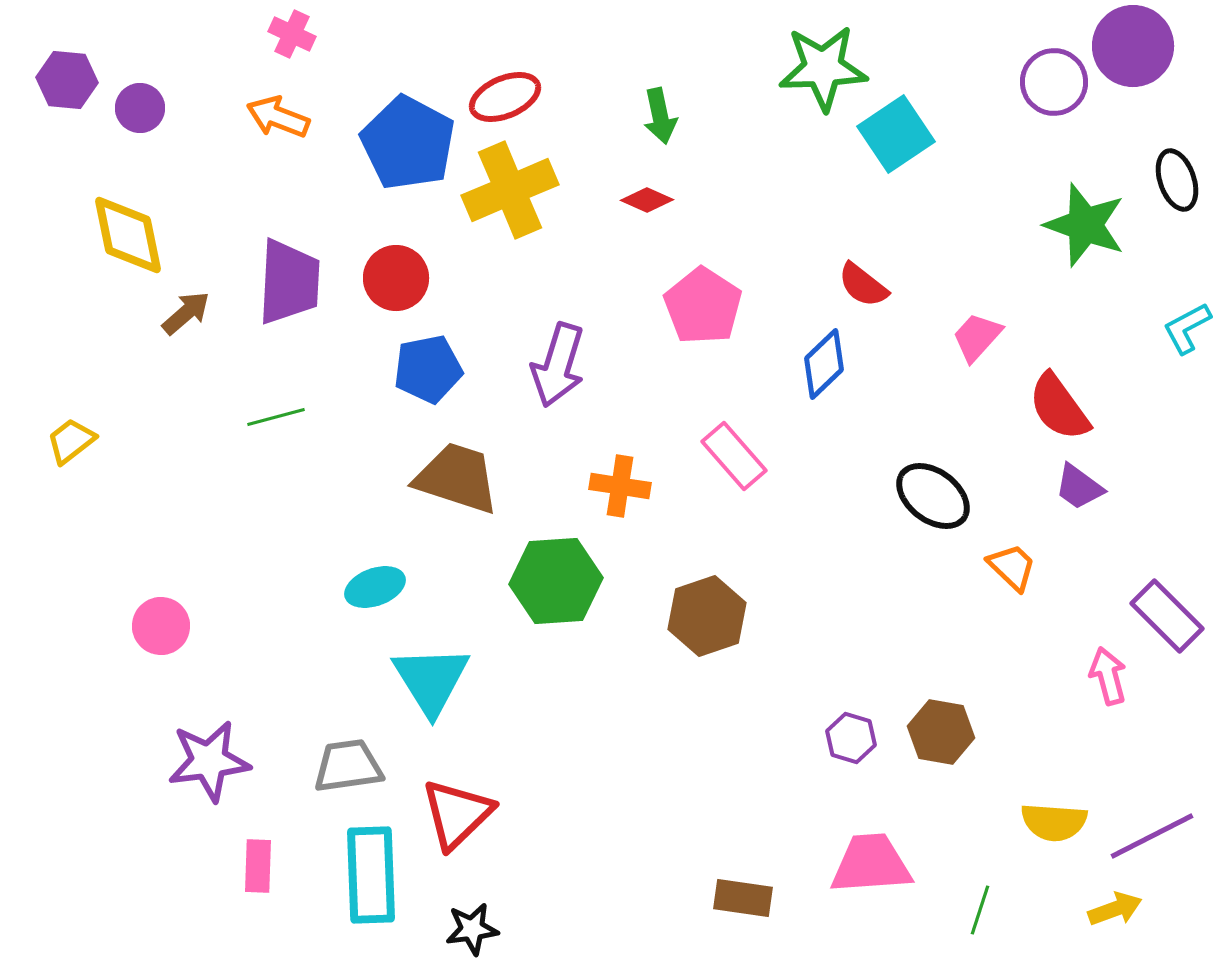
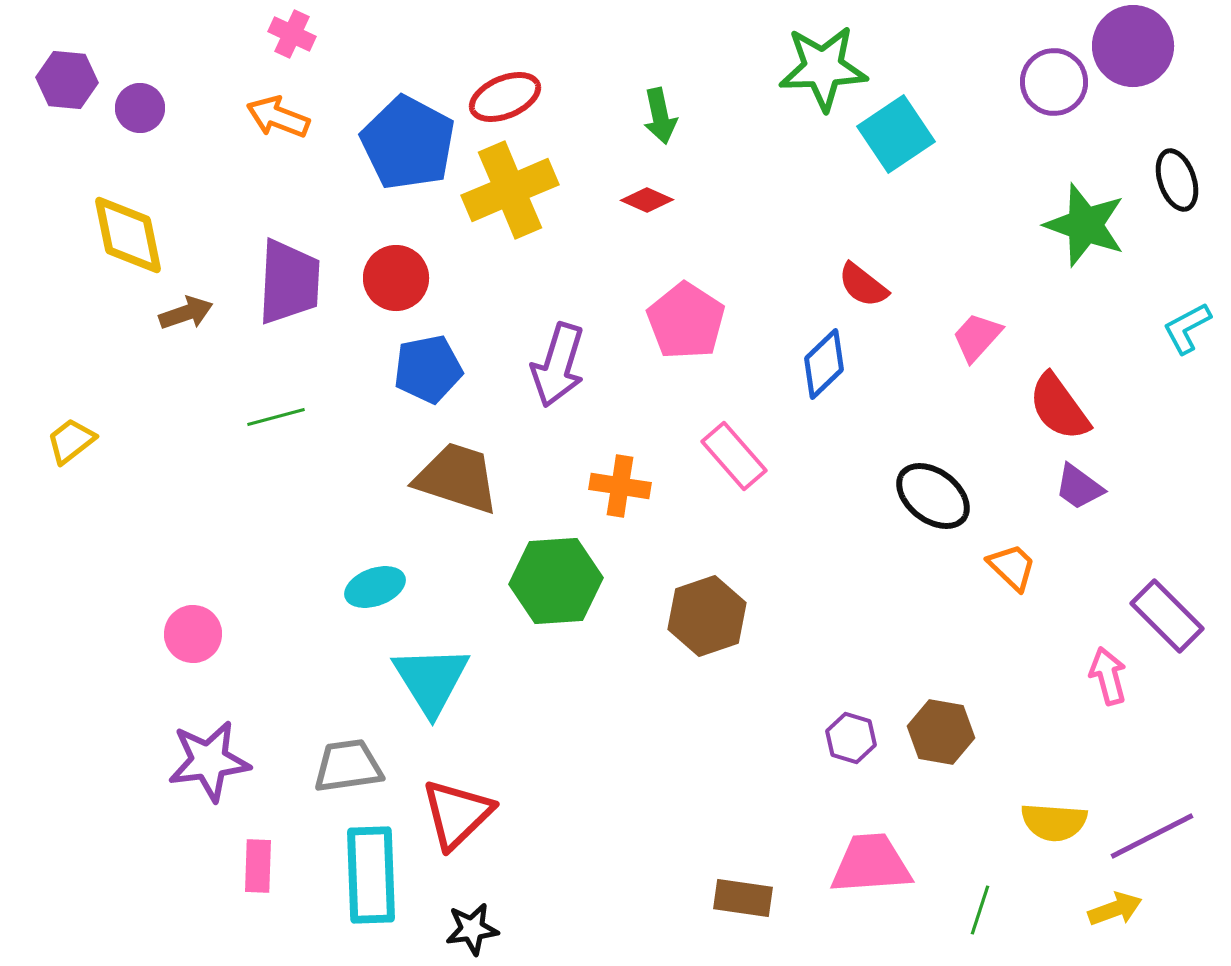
pink pentagon at (703, 306): moved 17 px left, 15 px down
brown arrow at (186, 313): rotated 22 degrees clockwise
pink circle at (161, 626): moved 32 px right, 8 px down
